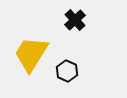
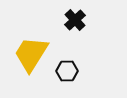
black hexagon: rotated 25 degrees counterclockwise
